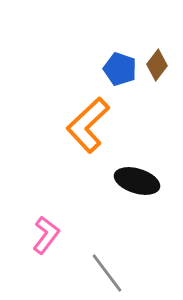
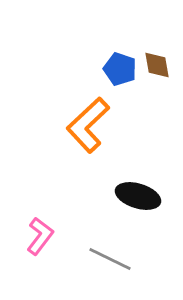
brown diamond: rotated 48 degrees counterclockwise
black ellipse: moved 1 px right, 15 px down
pink L-shape: moved 6 px left, 1 px down
gray line: moved 3 px right, 14 px up; rotated 27 degrees counterclockwise
